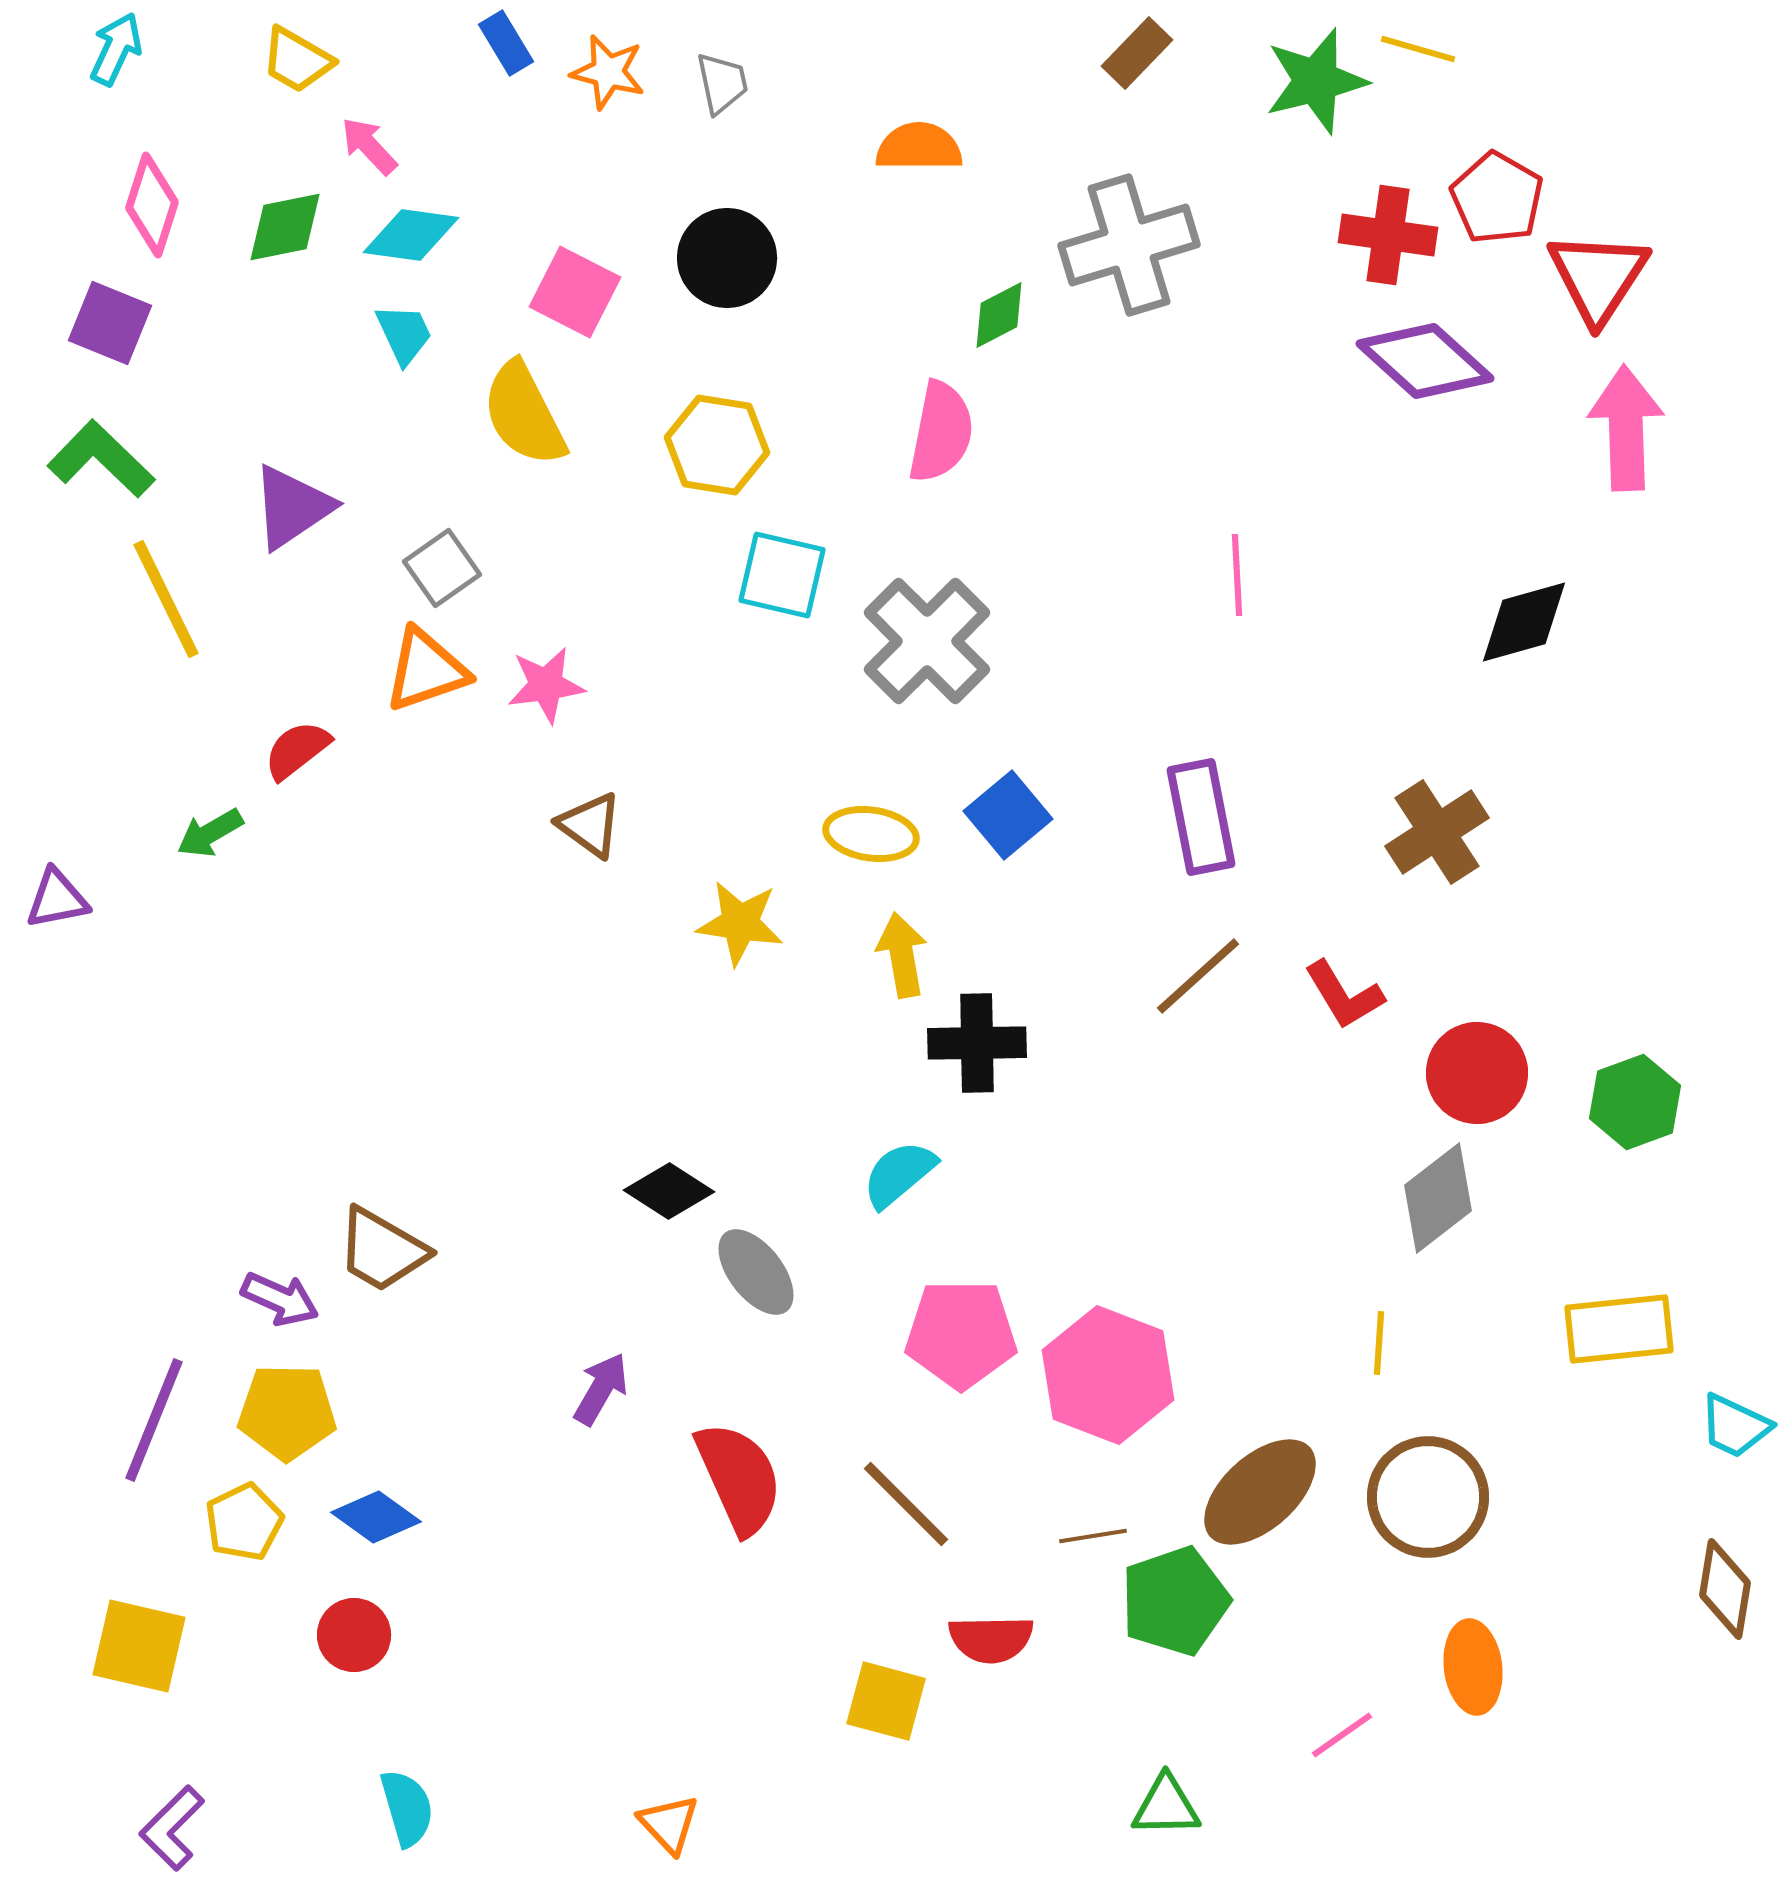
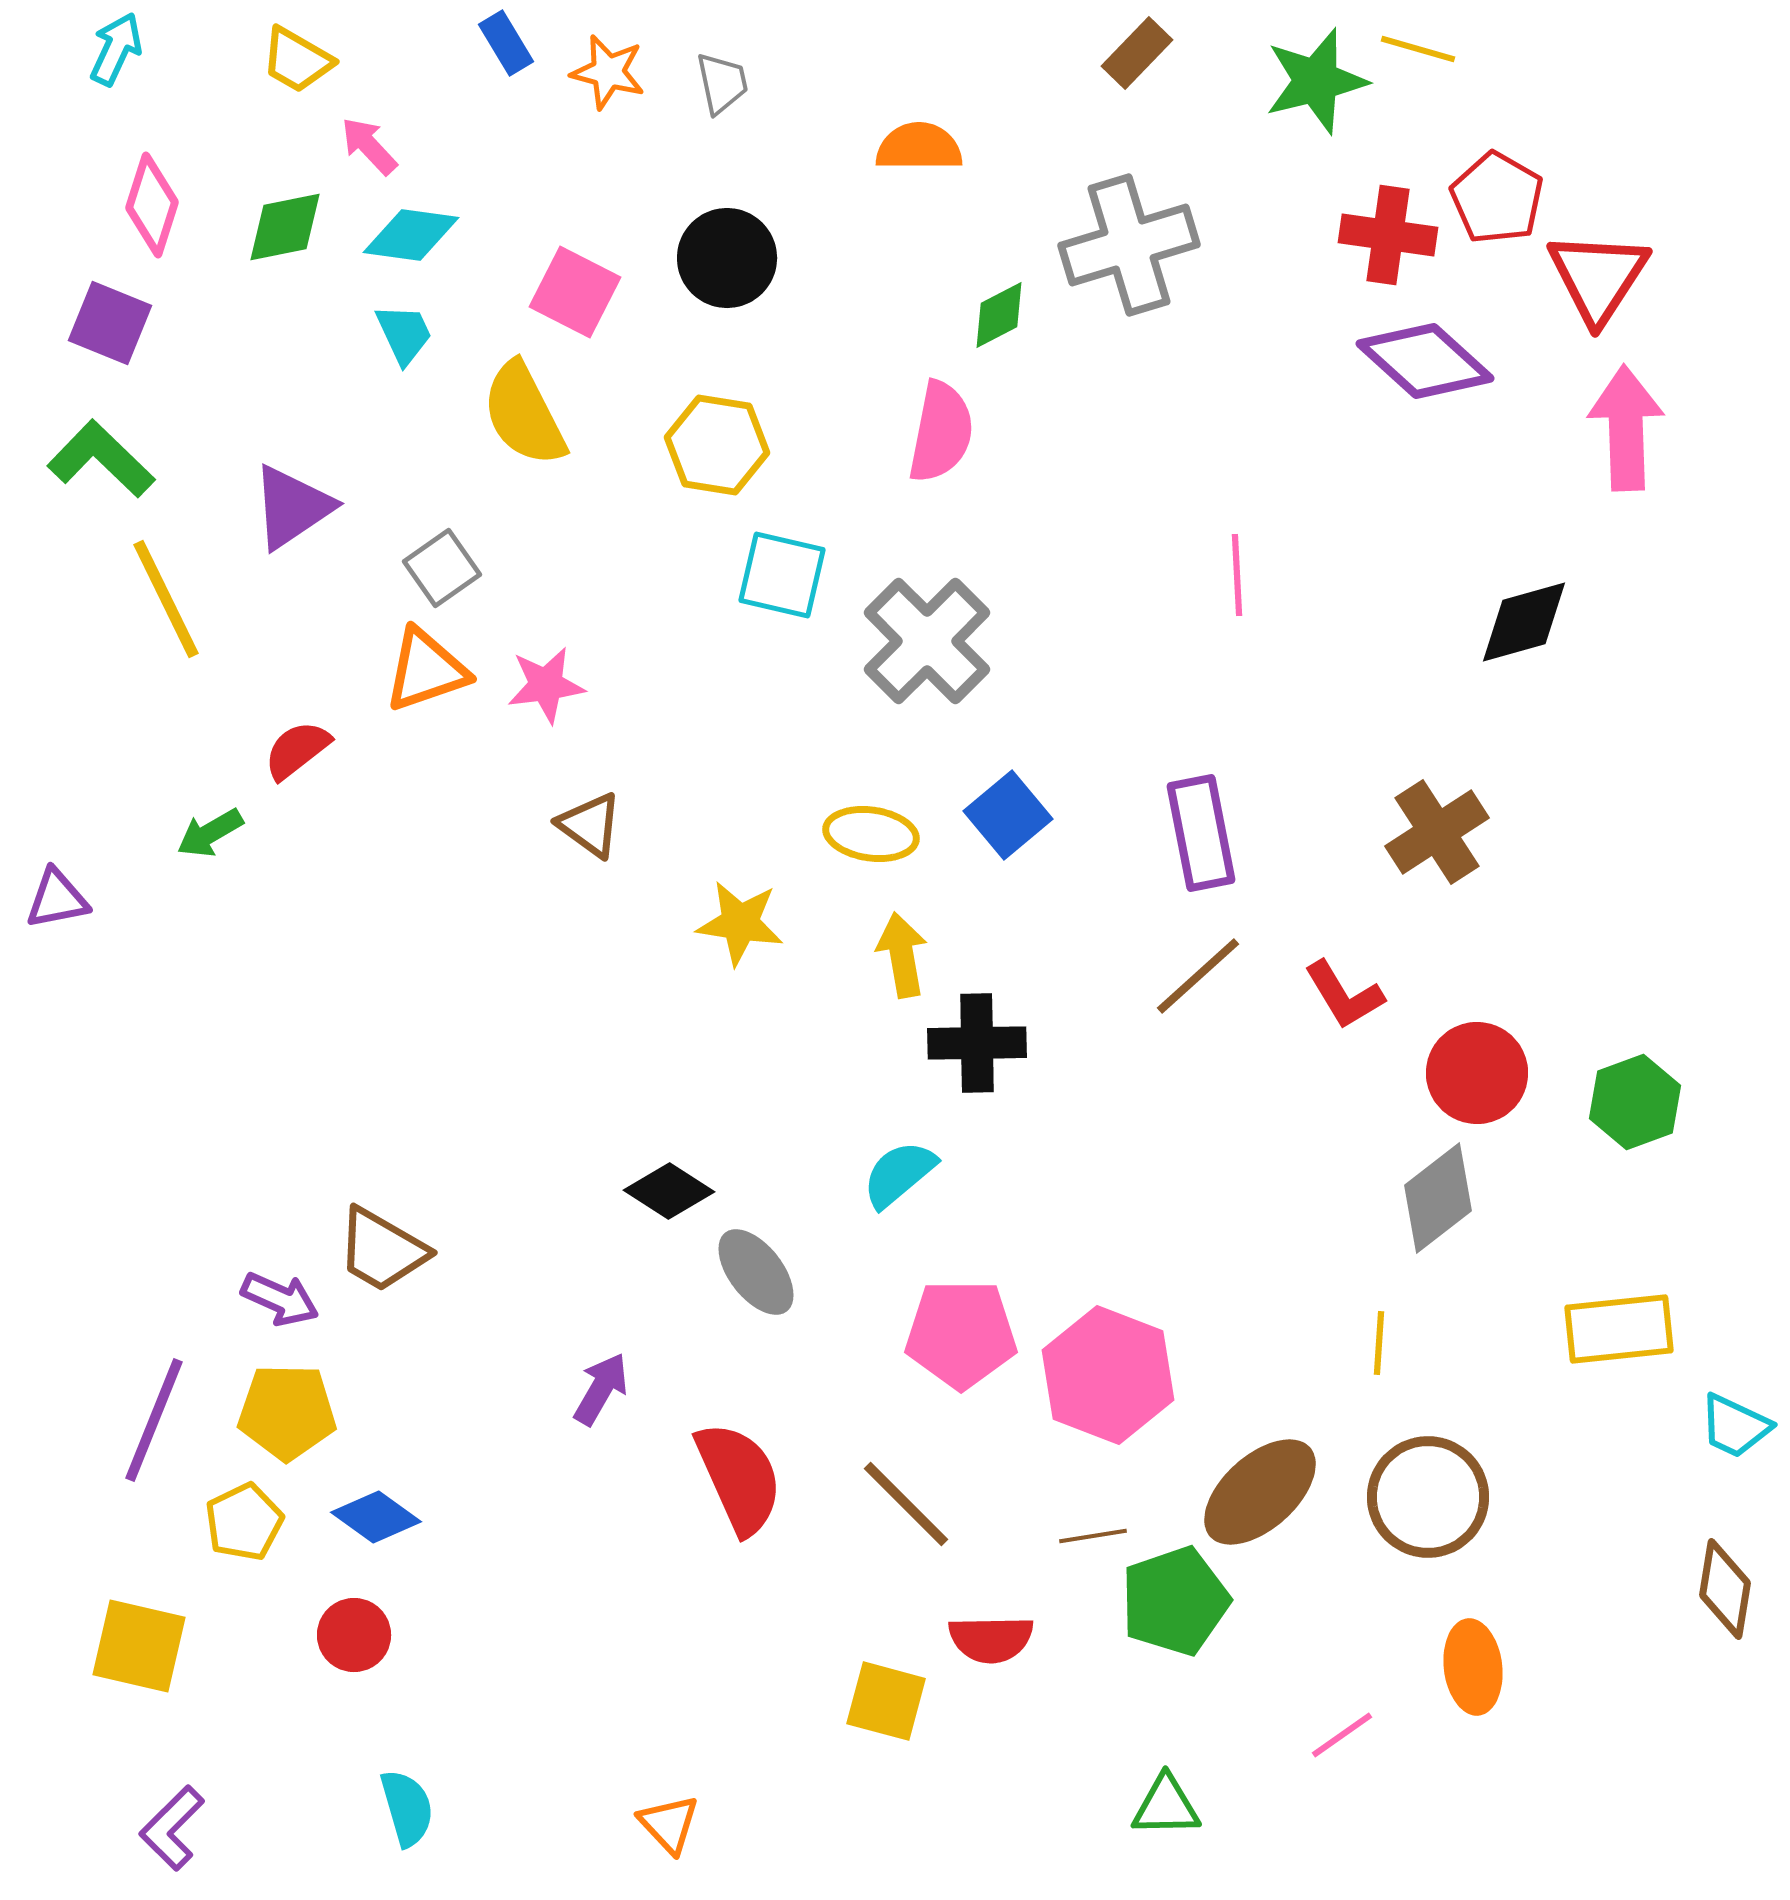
purple rectangle at (1201, 817): moved 16 px down
